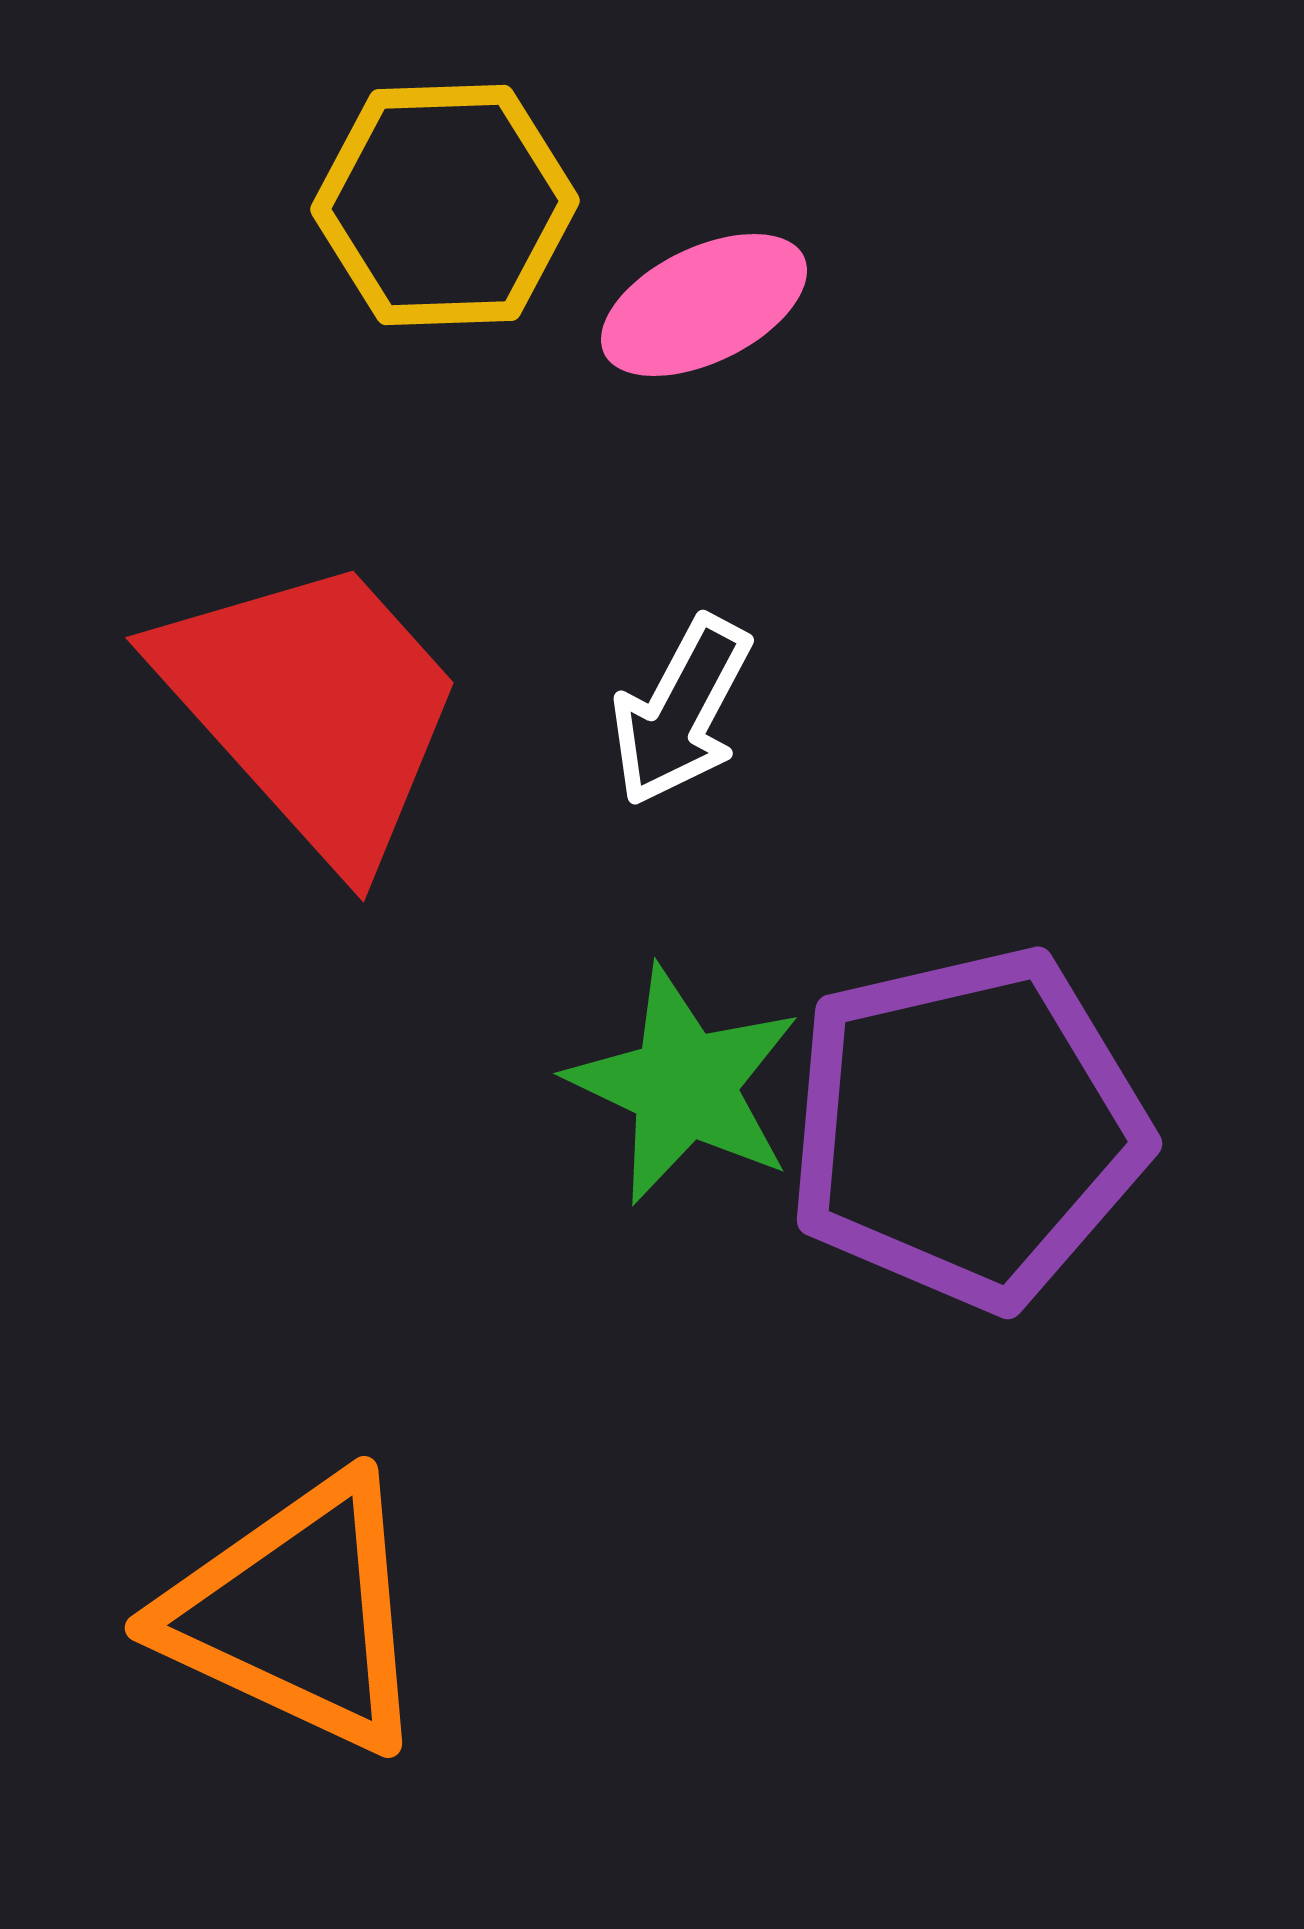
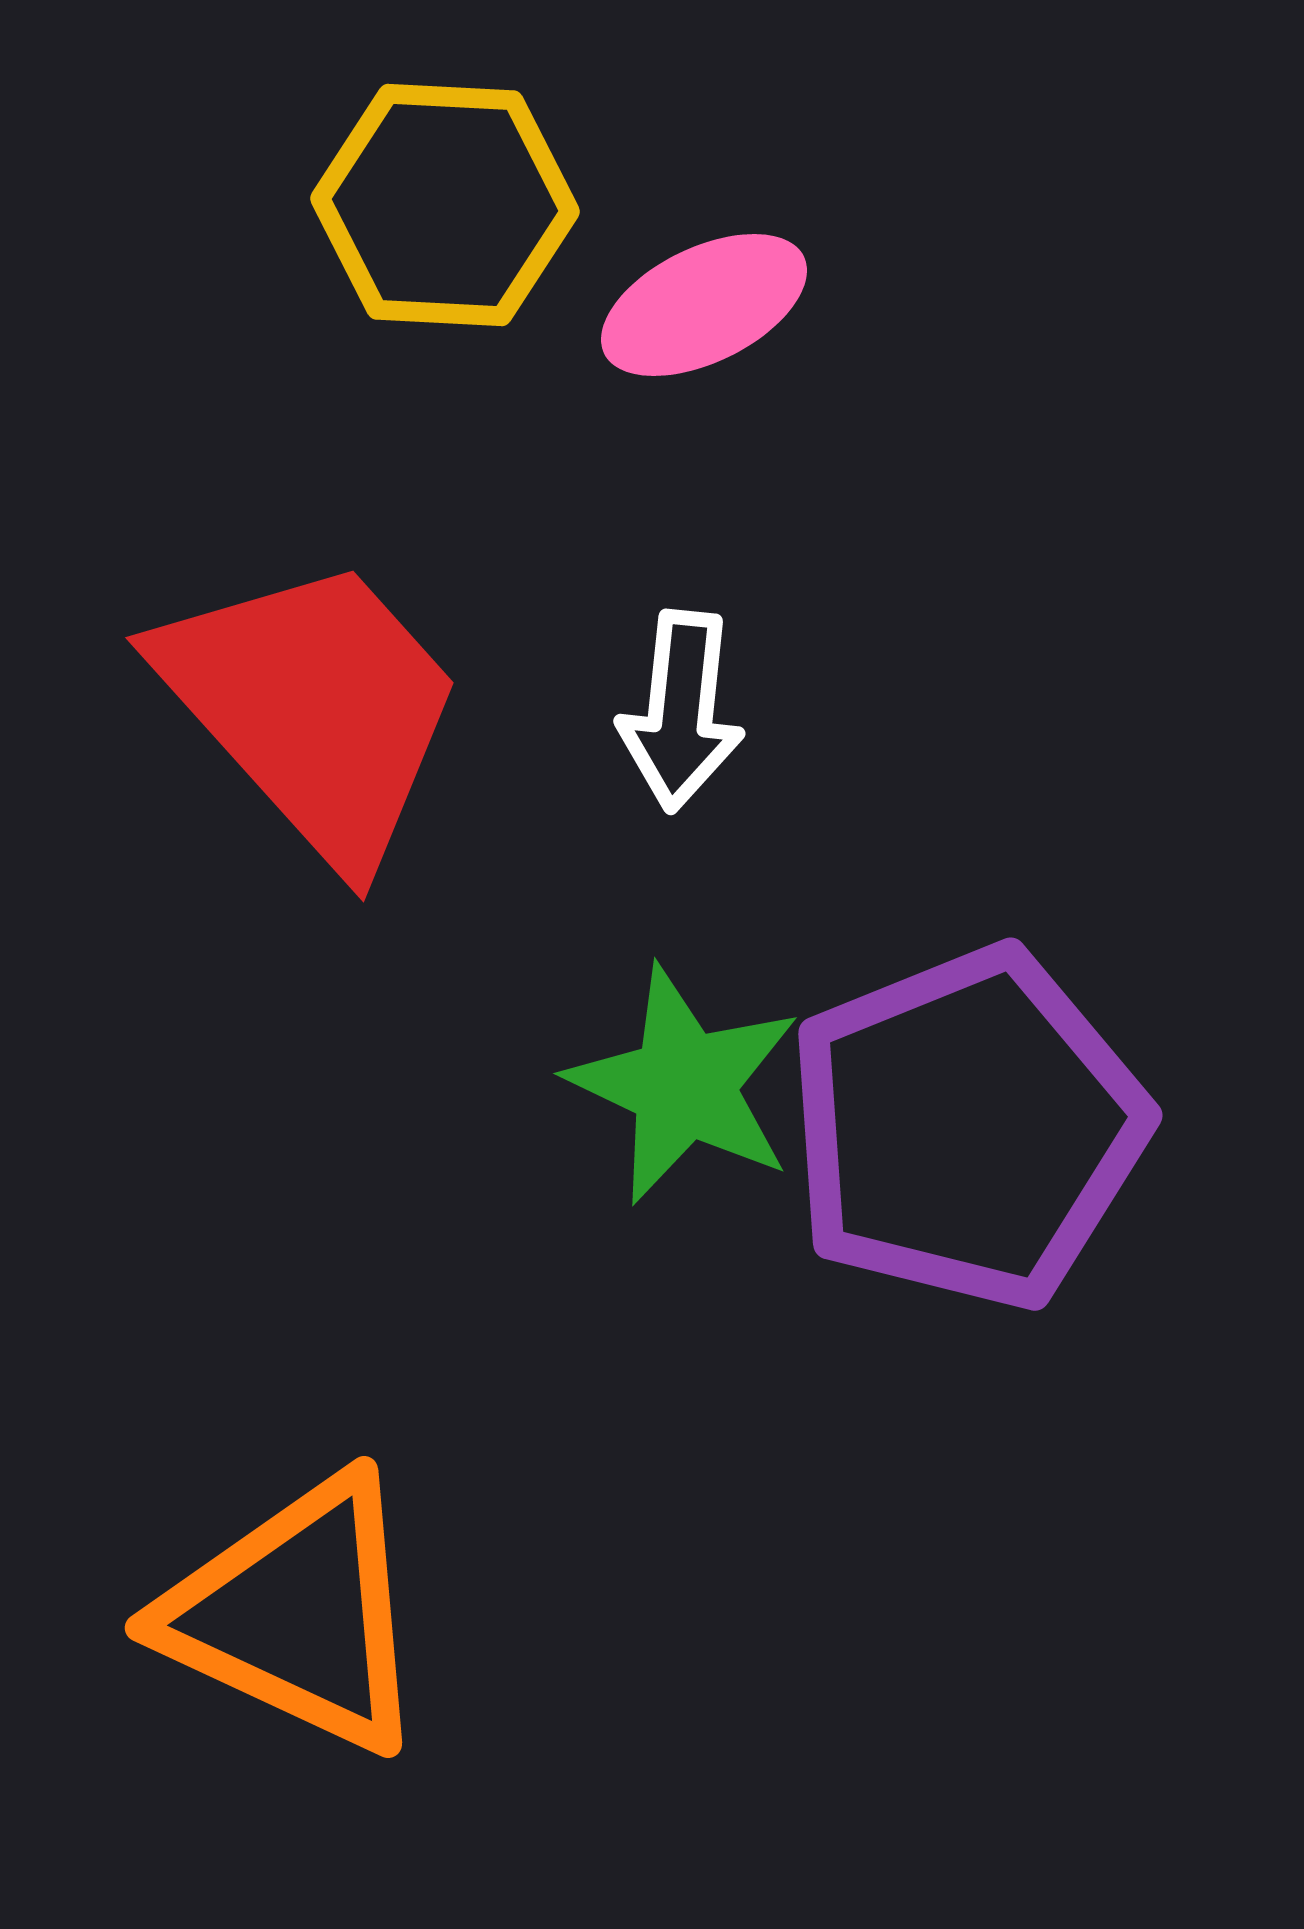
yellow hexagon: rotated 5 degrees clockwise
white arrow: rotated 22 degrees counterclockwise
purple pentagon: rotated 9 degrees counterclockwise
